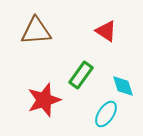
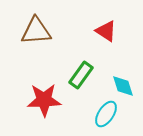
red star: rotated 16 degrees clockwise
